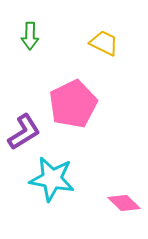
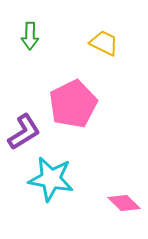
cyan star: moved 1 px left
